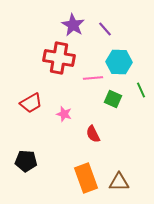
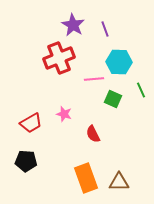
purple line: rotated 21 degrees clockwise
red cross: rotated 32 degrees counterclockwise
pink line: moved 1 px right, 1 px down
red trapezoid: moved 20 px down
